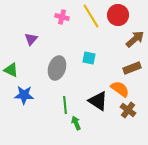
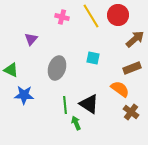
cyan square: moved 4 px right
black triangle: moved 9 px left, 3 px down
brown cross: moved 3 px right, 2 px down
